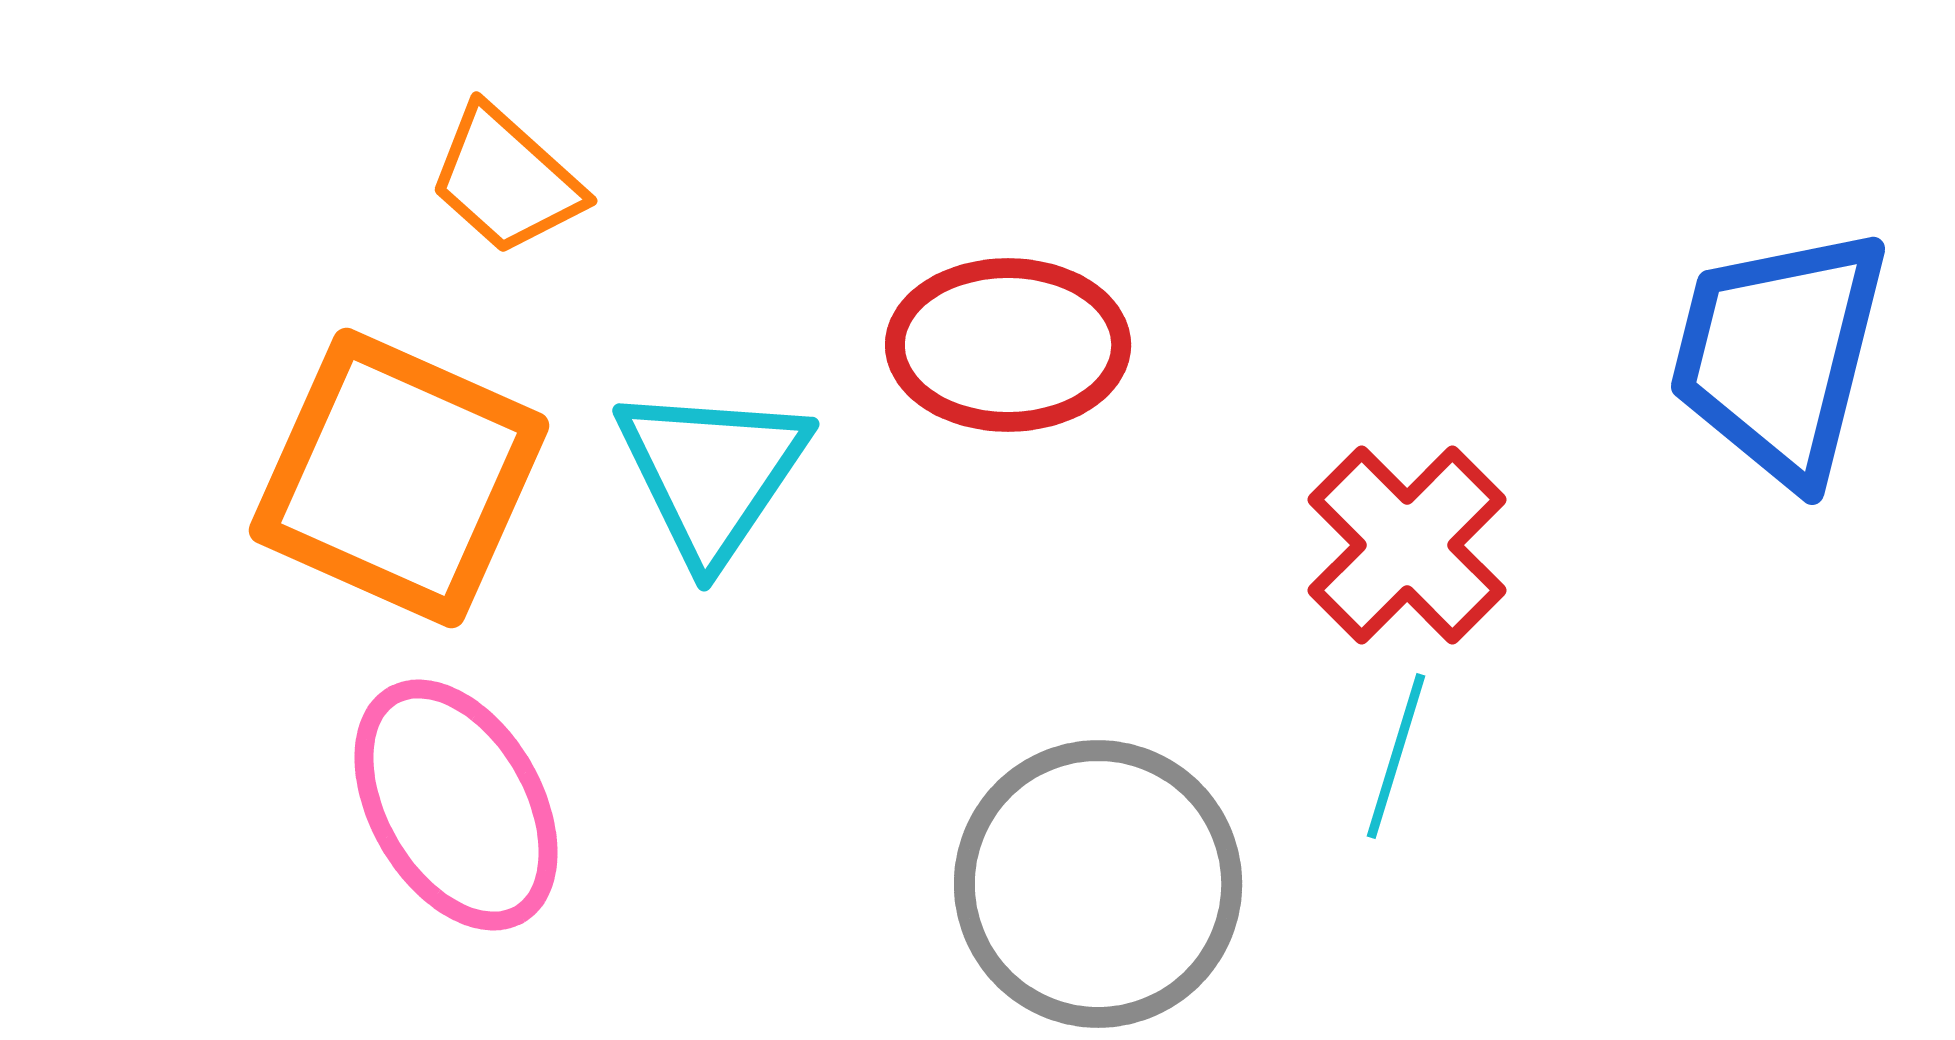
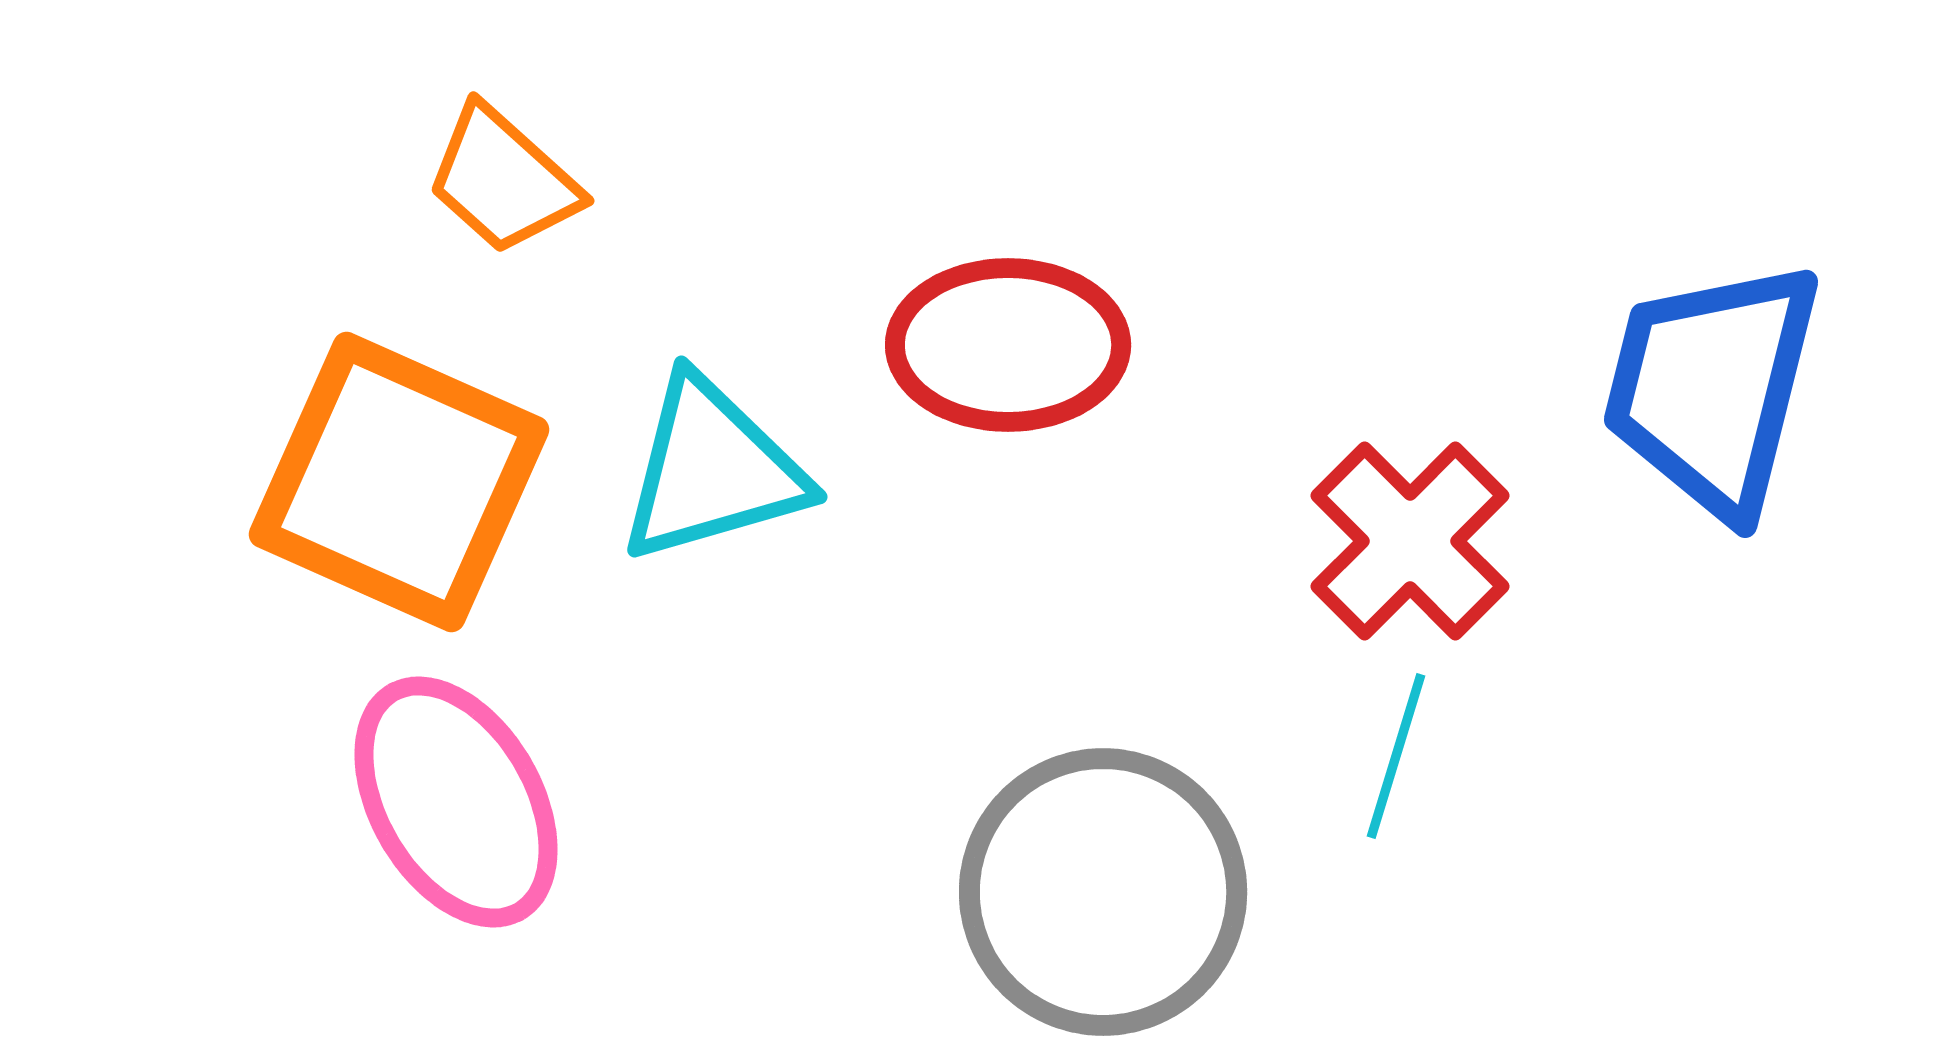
orange trapezoid: moved 3 px left
blue trapezoid: moved 67 px left, 33 px down
cyan triangle: moved 3 px up; rotated 40 degrees clockwise
orange square: moved 4 px down
red cross: moved 3 px right, 4 px up
pink ellipse: moved 3 px up
gray circle: moved 5 px right, 8 px down
